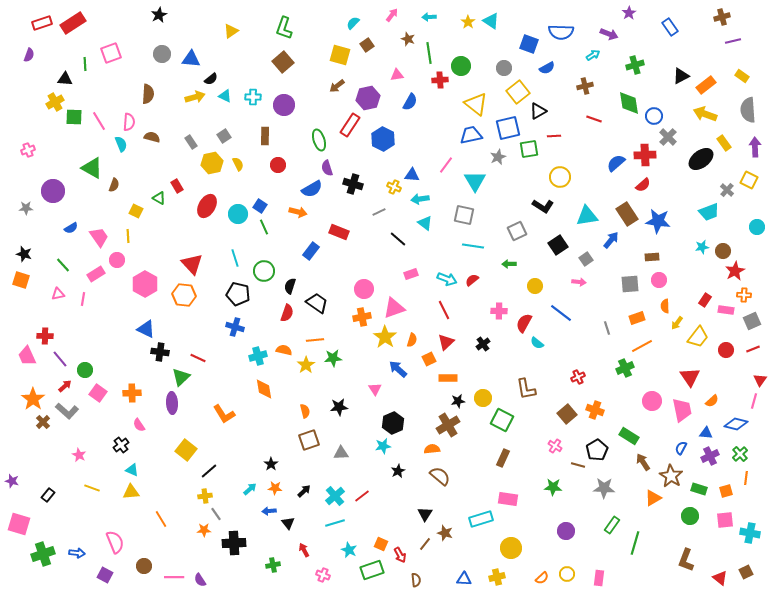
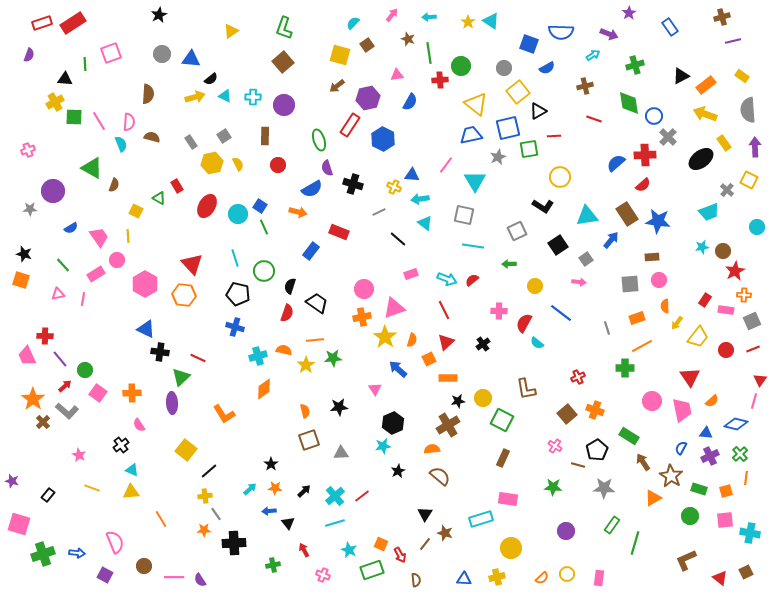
gray star at (26, 208): moved 4 px right, 1 px down
green cross at (625, 368): rotated 24 degrees clockwise
orange diamond at (264, 389): rotated 65 degrees clockwise
brown L-shape at (686, 560): rotated 45 degrees clockwise
